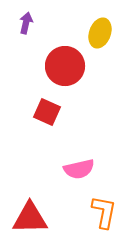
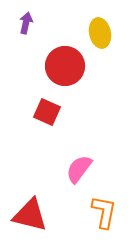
yellow ellipse: rotated 32 degrees counterclockwise
pink semicircle: rotated 140 degrees clockwise
red triangle: moved 3 px up; rotated 15 degrees clockwise
